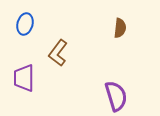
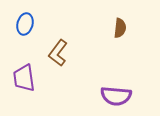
purple trapezoid: rotated 8 degrees counterclockwise
purple semicircle: rotated 112 degrees clockwise
